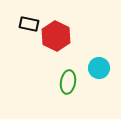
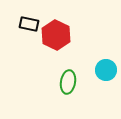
red hexagon: moved 1 px up
cyan circle: moved 7 px right, 2 px down
